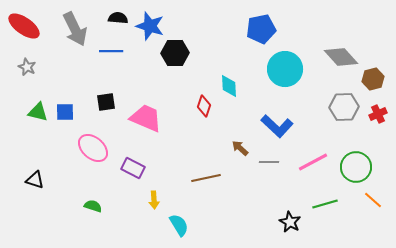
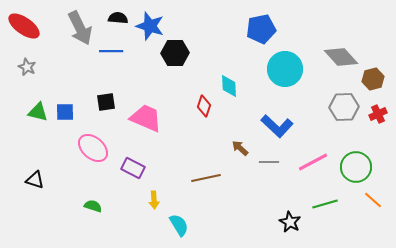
gray arrow: moved 5 px right, 1 px up
